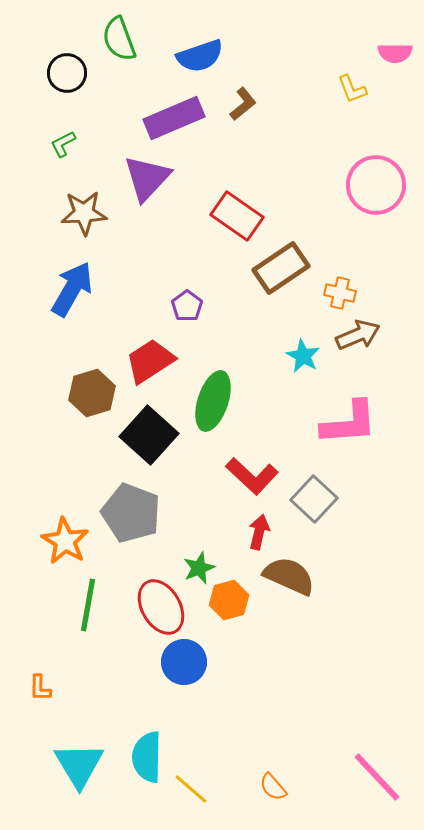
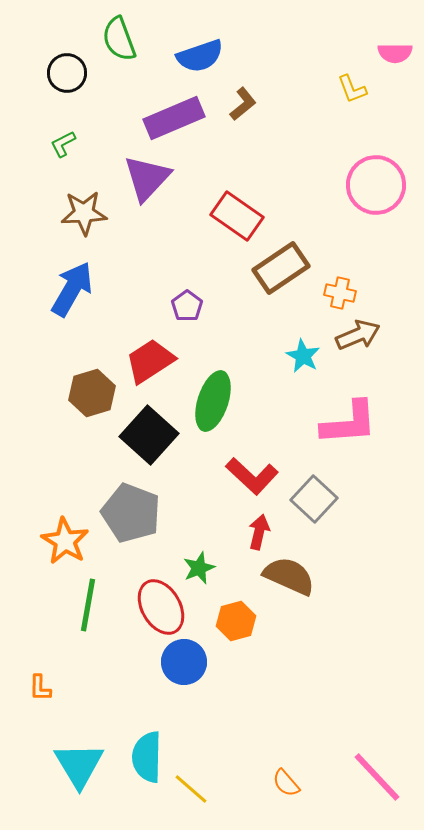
orange hexagon: moved 7 px right, 21 px down
orange semicircle: moved 13 px right, 4 px up
